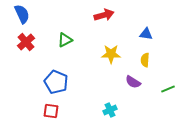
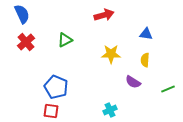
blue pentagon: moved 5 px down
